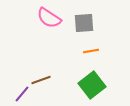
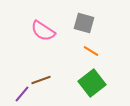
pink semicircle: moved 6 px left, 13 px down
gray square: rotated 20 degrees clockwise
orange line: rotated 42 degrees clockwise
green square: moved 2 px up
